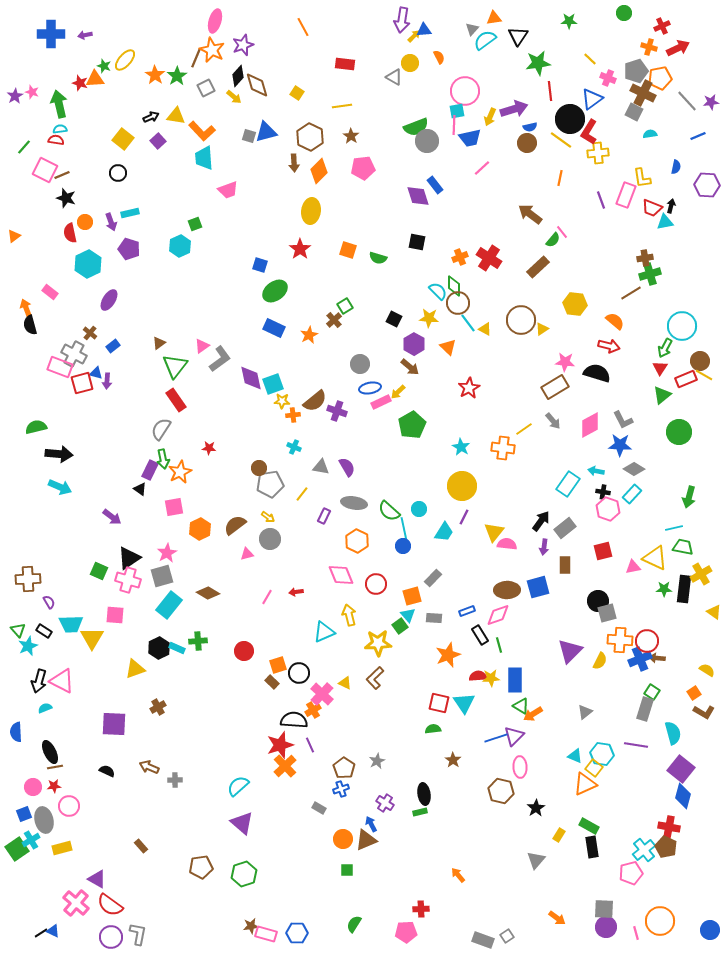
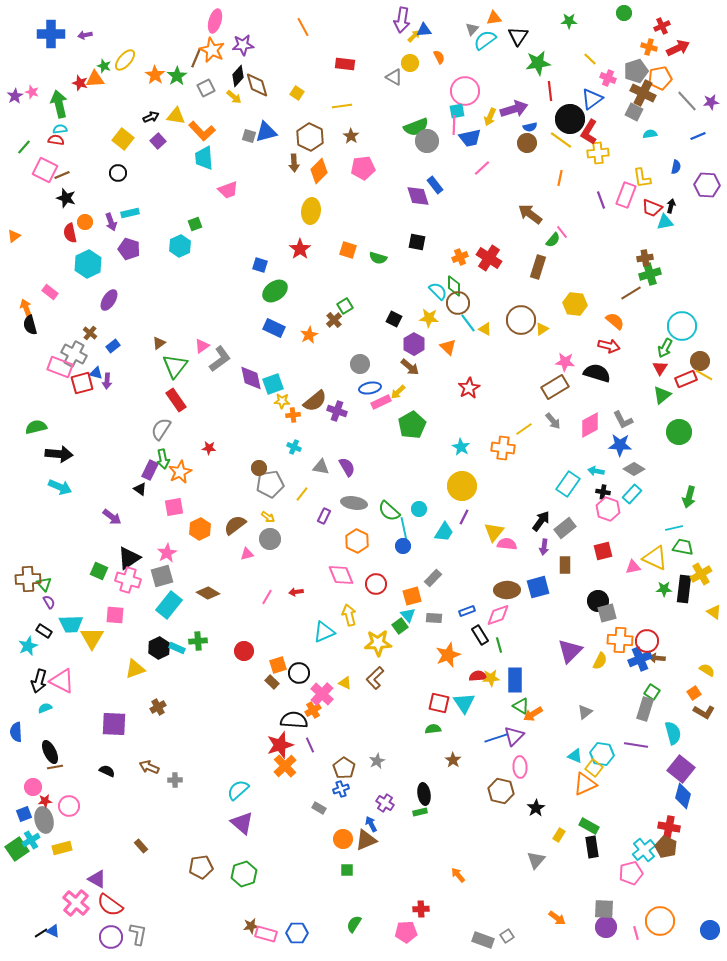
purple star at (243, 45): rotated 15 degrees clockwise
brown rectangle at (538, 267): rotated 30 degrees counterclockwise
green triangle at (18, 630): moved 26 px right, 46 px up
red star at (54, 786): moved 9 px left, 15 px down
cyan semicircle at (238, 786): moved 4 px down
